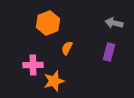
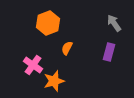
gray arrow: rotated 42 degrees clockwise
pink cross: rotated 36 degrees clockwise
